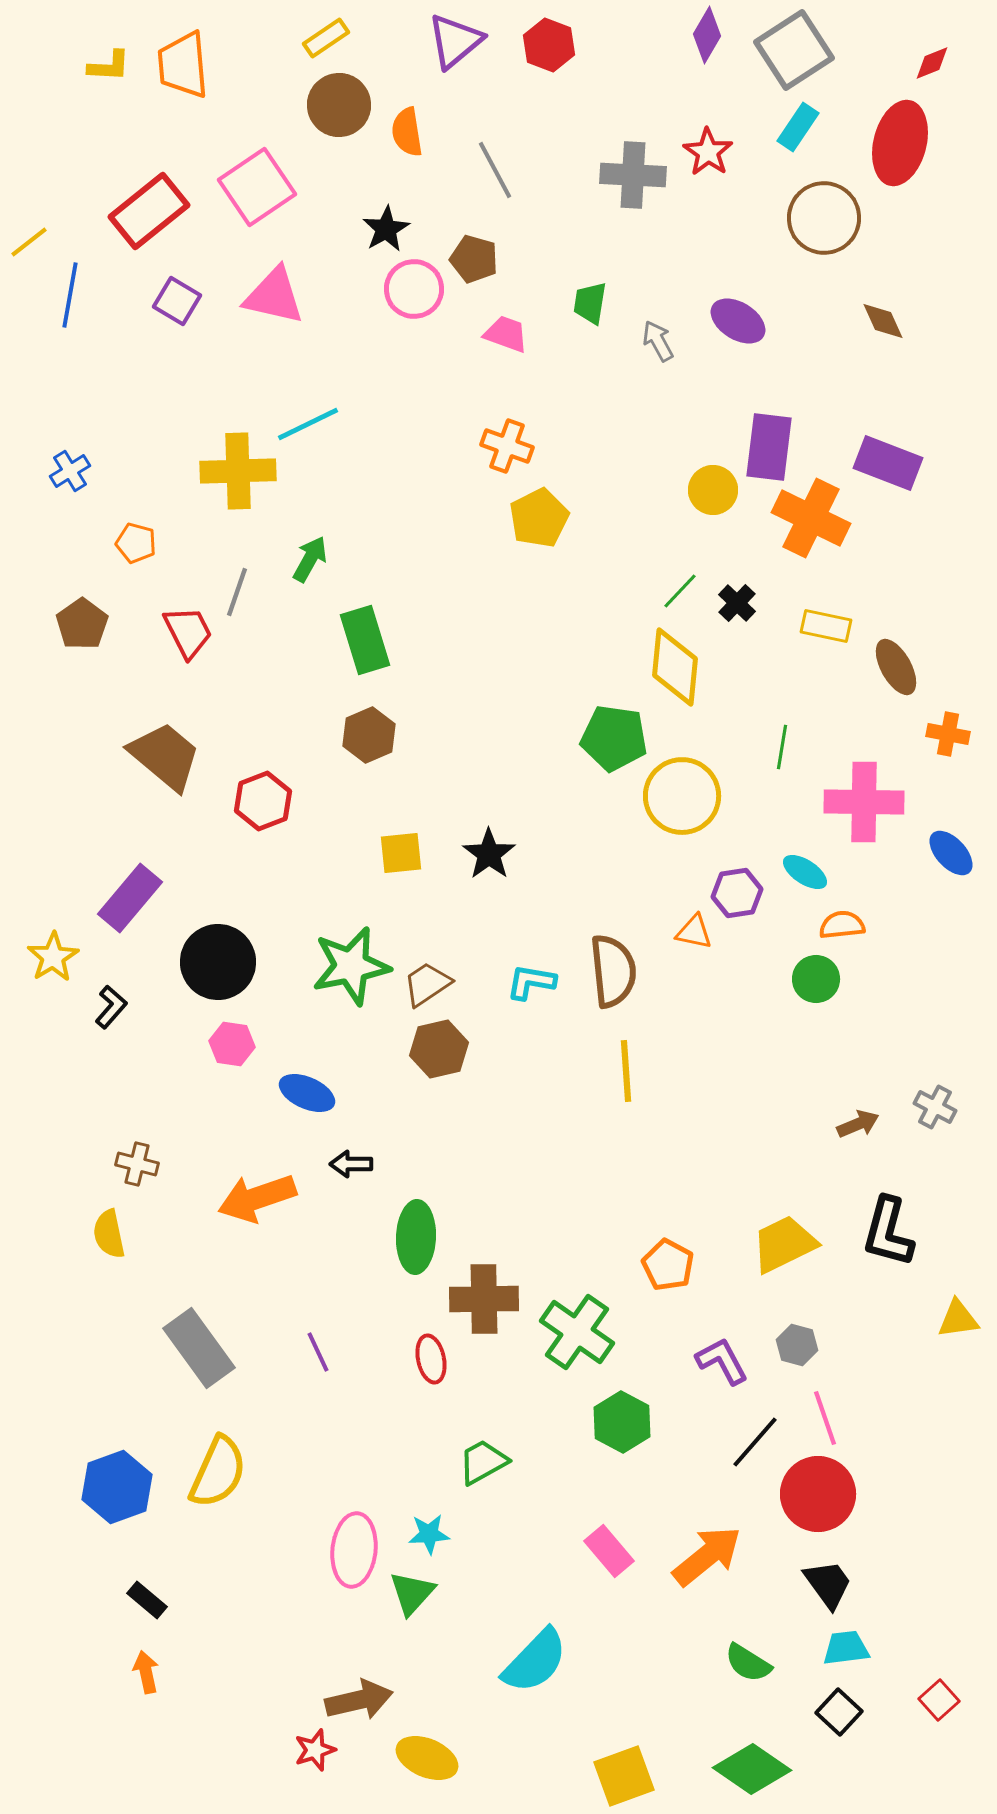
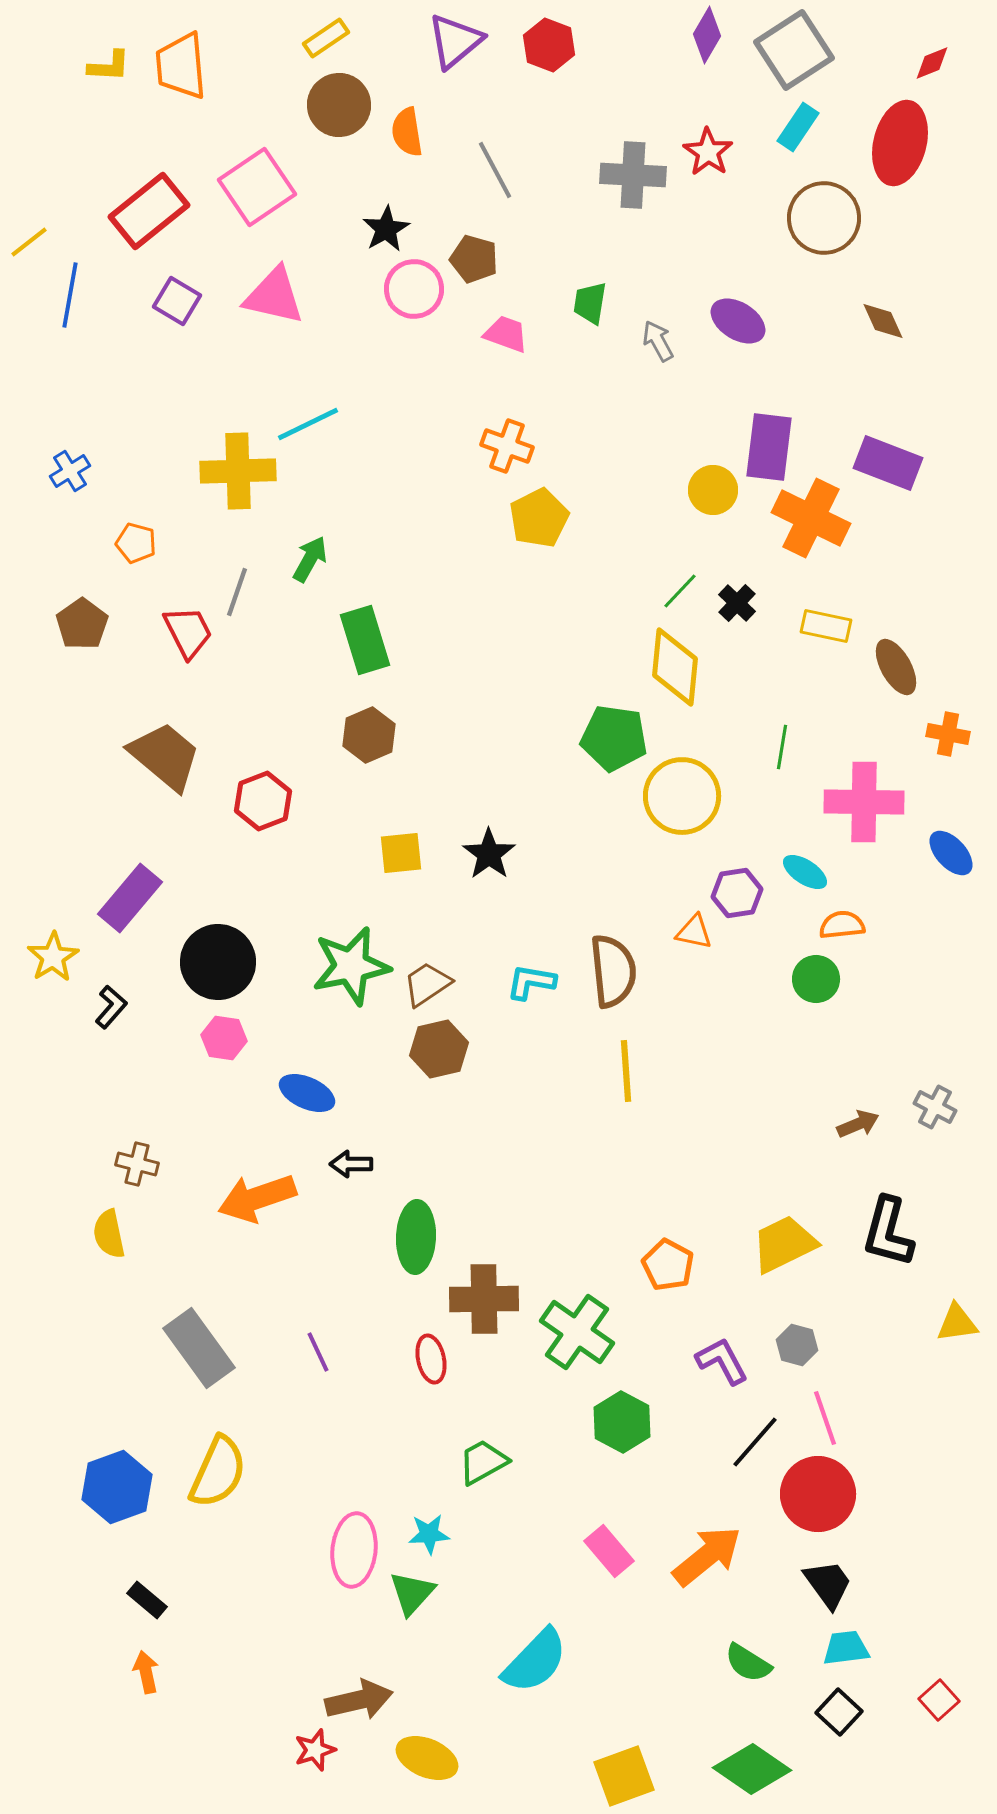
orange trapezoid at (183, 65): moved 2 px left, 1 px down
pink hexagon at (232, 1044): moved 8 px left, 6 px up
yellow triangle at (958, 1319): moved 1 px left, 4 px down
